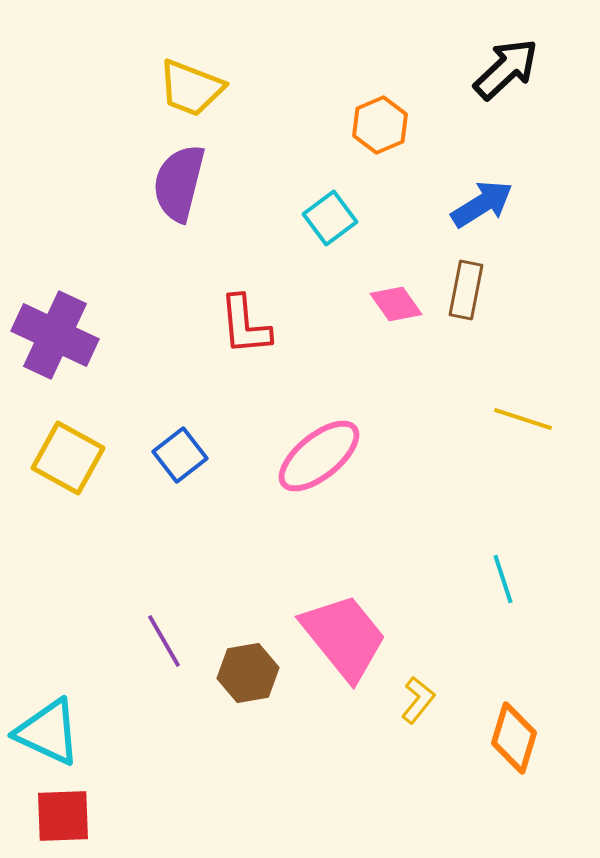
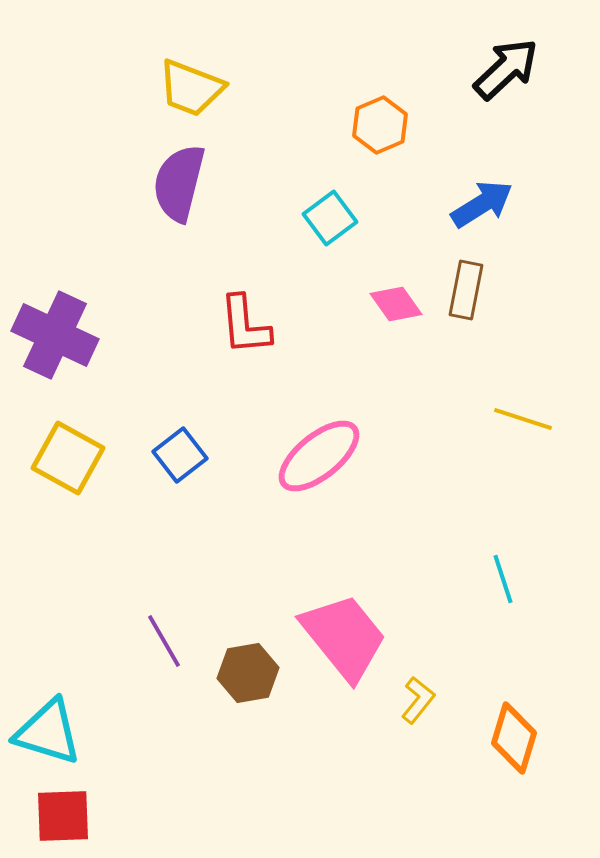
cyan triangle: rotated 8 degrees counterclockwise
